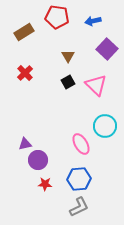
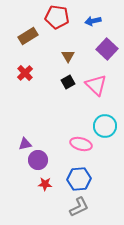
brown rectangle: moved 4 px right, 4 px down
pink ellipse: rotated 45 degrees counterclockwise
